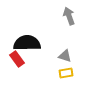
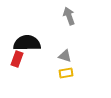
red rectangle: rotated 56 degrees clockwise
